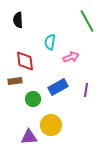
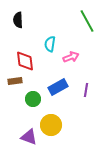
cyan semicircle: moved 2 px down
purple triangle: rotated 24 degrees clockwise
